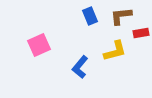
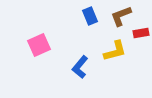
brown L-shape: rotated 15 degrees counterclockwise
